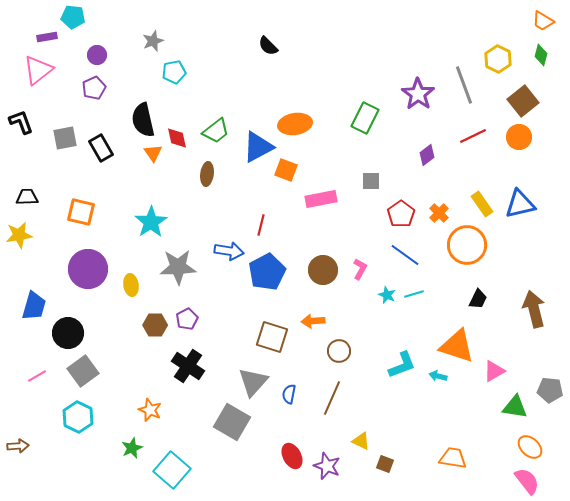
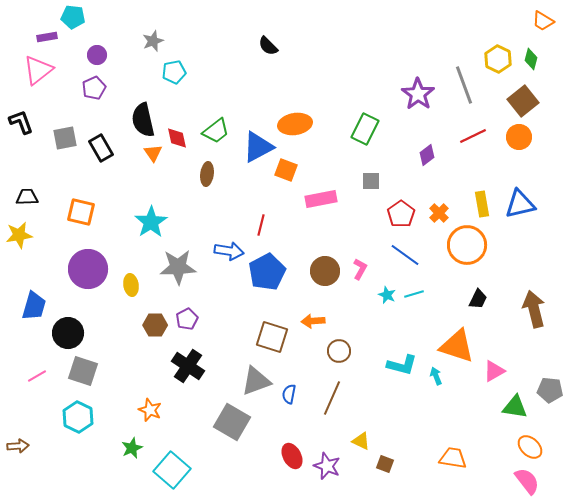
green diamond at (541, 55): moved 10 px left, 4 px down
green rectangle at (365, 118): moved 11 px down
yellow rectangle at (482, 204): rotated 25 degrees clockwise
brown circle at (323, 270): moved 2 px right, 1 px down
cyan L-shape at (402, 365): rotated 36 degrees clockwise
gray square at (83, 371): rotated 36 degrees counterclockwise
cyan arrow at (438, 376): moved 2 px left; rotated 54 degrees clockwise
gray triangle at (253, 382): moved 3 px right, 1 px up; rotated 28 degrees clockwise
